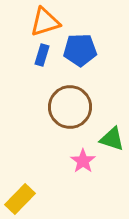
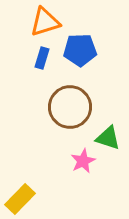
blue rectangle: moved 3 px down
green triangle: moved 4 px left, 1 px up
pink star: rotated 10 degrees clockwise
